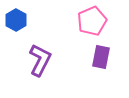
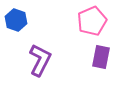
blue hexagon: rotated 10 degrees counterclockwise
